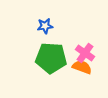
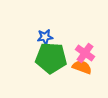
blue star: moved 11 px down
